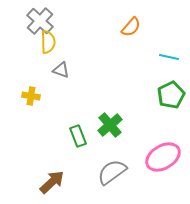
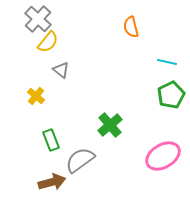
gray cross: moved 2 px left, 2 px up
orange semicircle: rotated 125 degrees clockwise
yellow semicircle: rotated 40 degrees clockwise
cyan line: moved 2 px left, 5 px down
gray triangle: rotated 18 degrees clockwise
yellow cross: moved 5 px right; rotated 30 degrees clockwise
green rectangle: moved 27 px left, 4 px down
pink ellipse: moved 1 px up
gray semicircle: moved 32 px left, 12 px up
brown arrow: rotated 28 degrees clockwise
